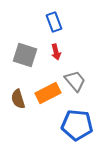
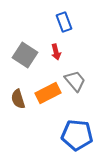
blue rectangle: moved 10 px right
gray square: rotated 15 degrees clockwise
blue pentagon: moved 10 px down
